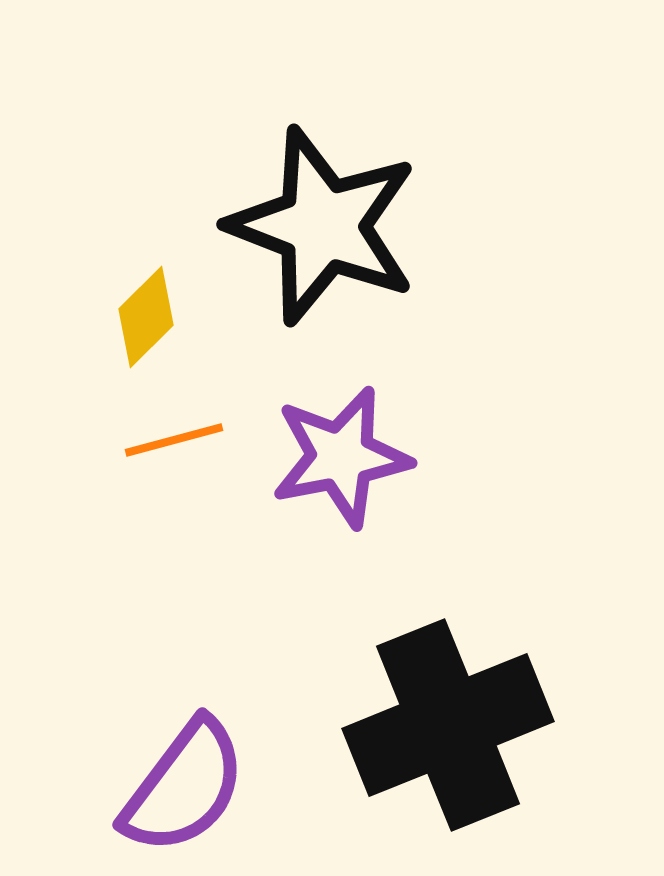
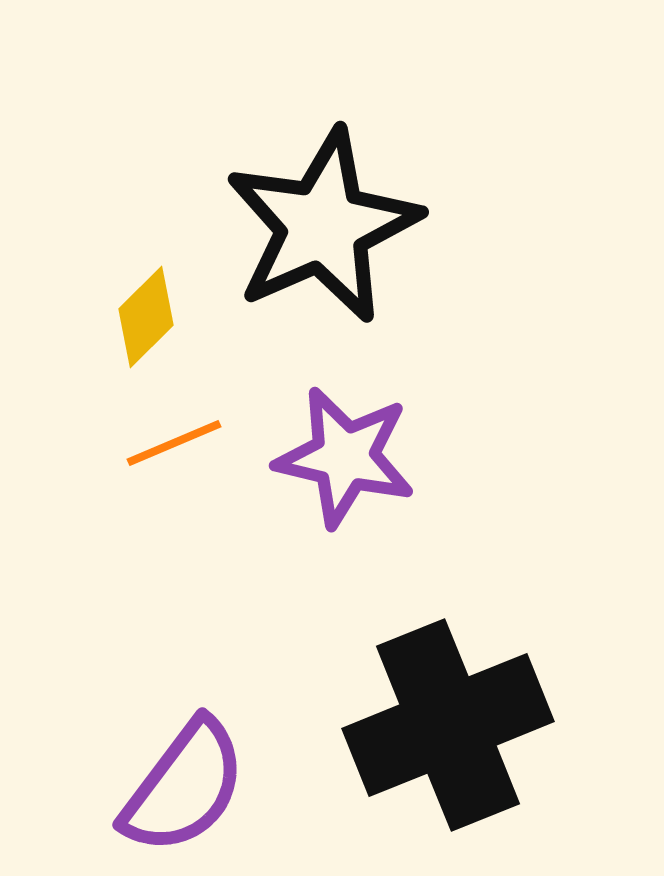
black star: rotated 27 degrees clockwise
orange line: moved 3 px down; rotated 8 degrees counterclockwise
purple star: moved 4 px right; rotated 24 degrees clockwise
